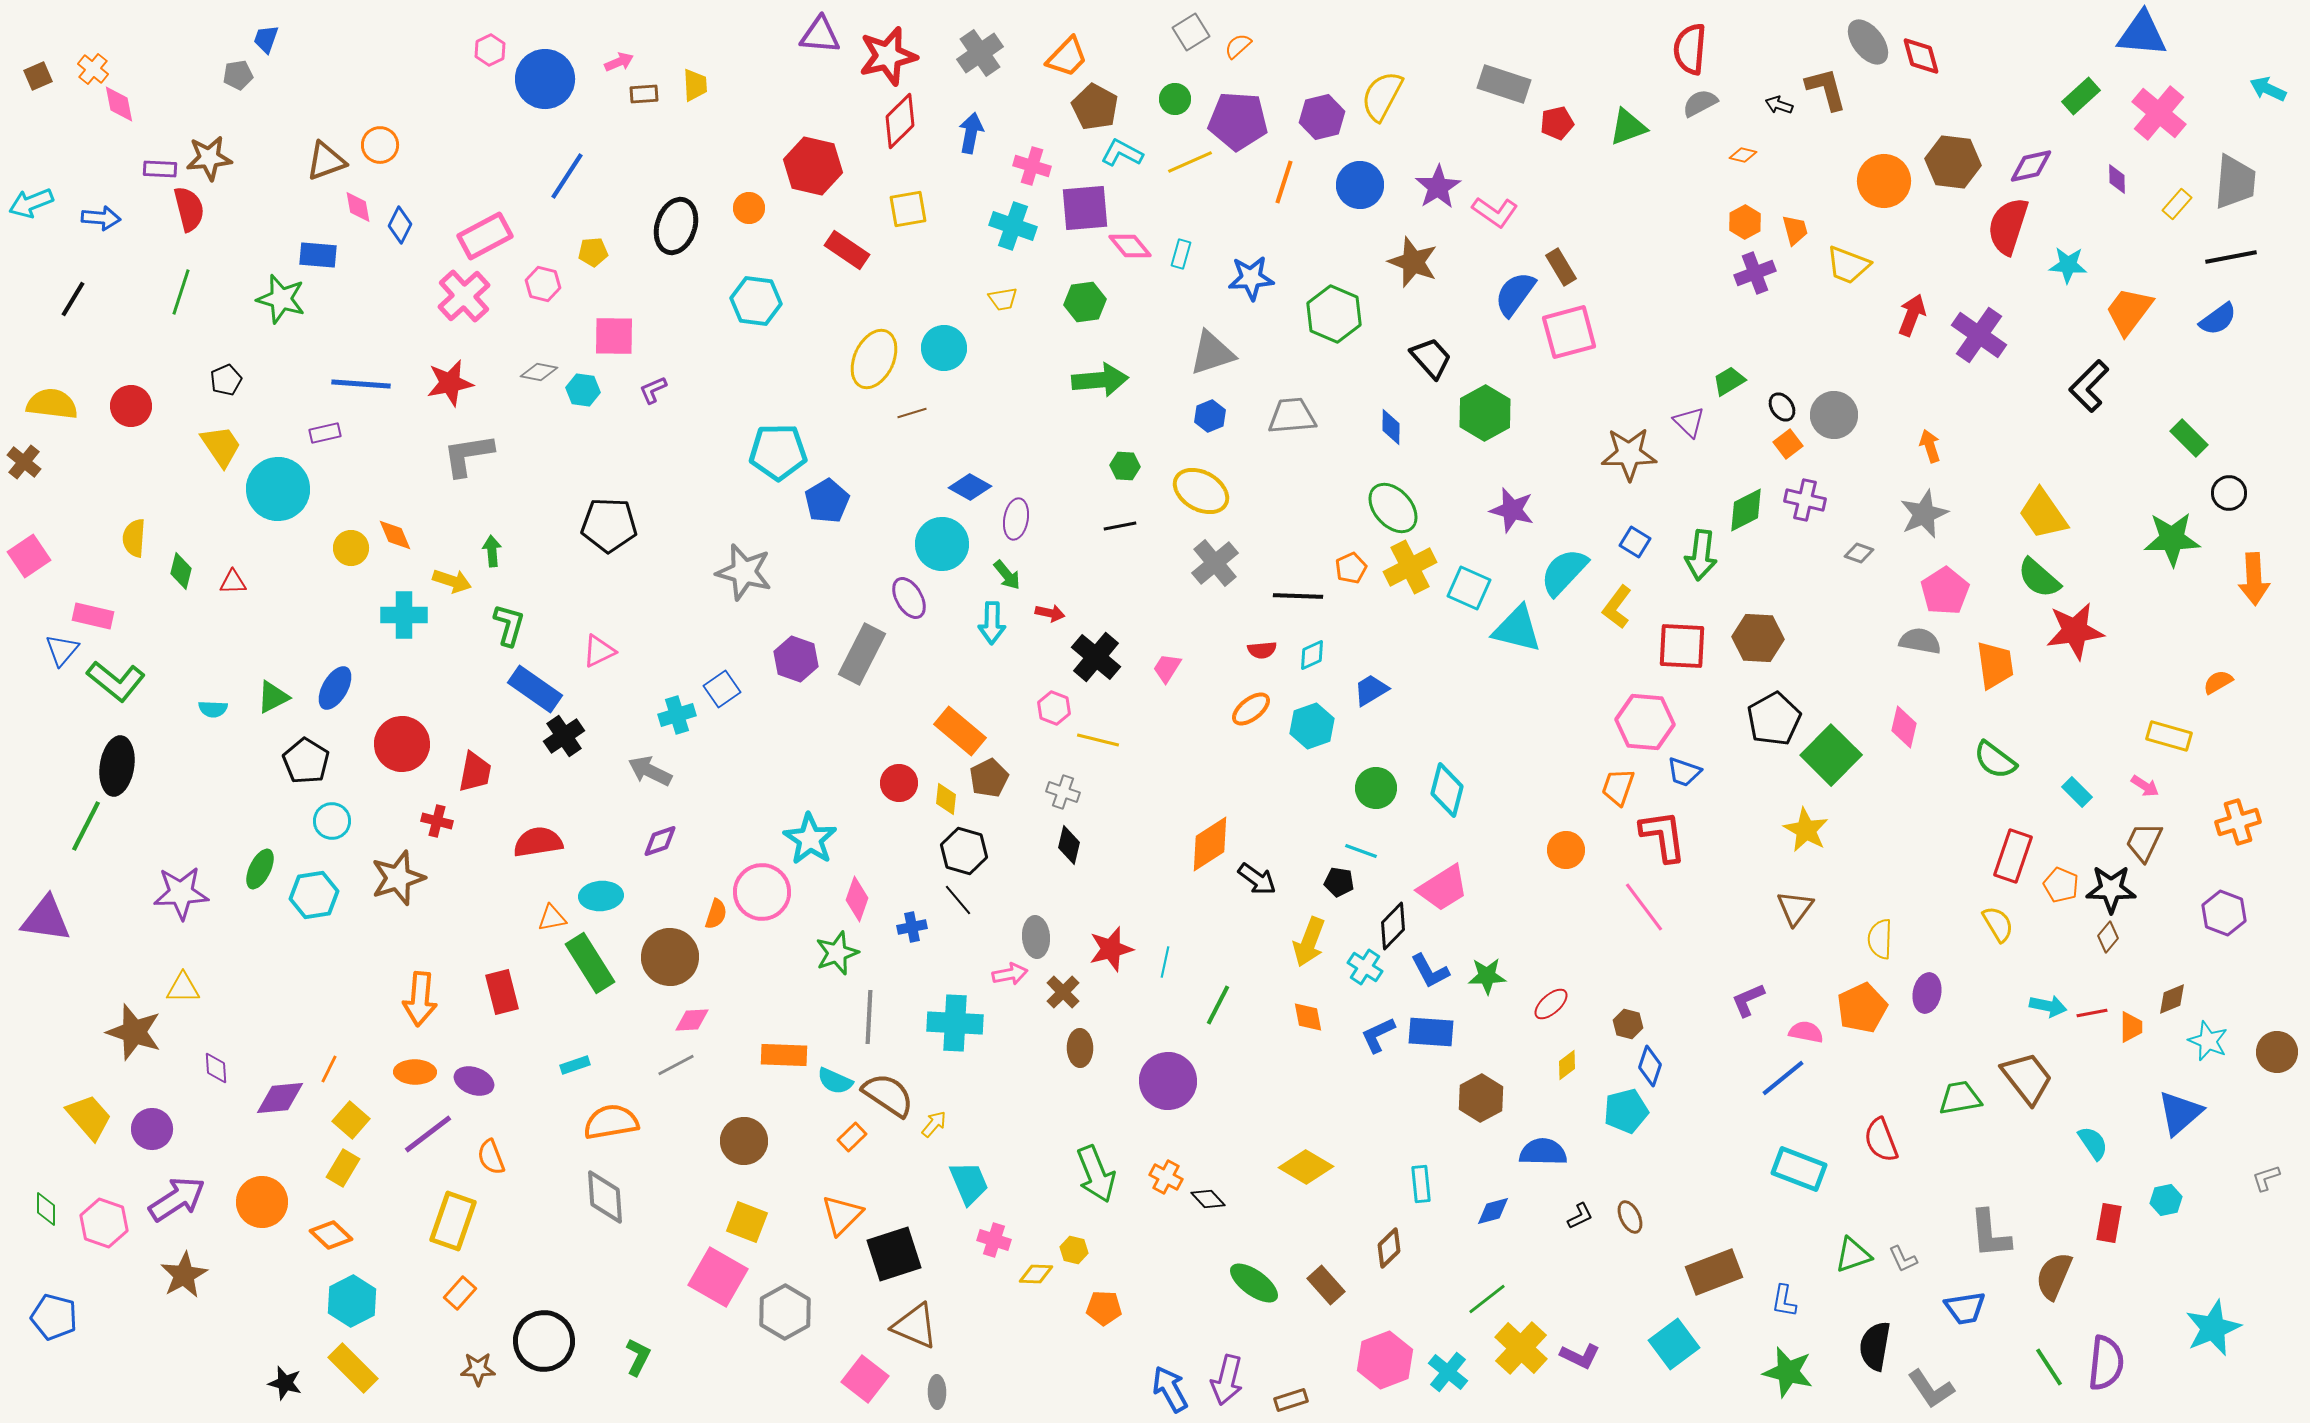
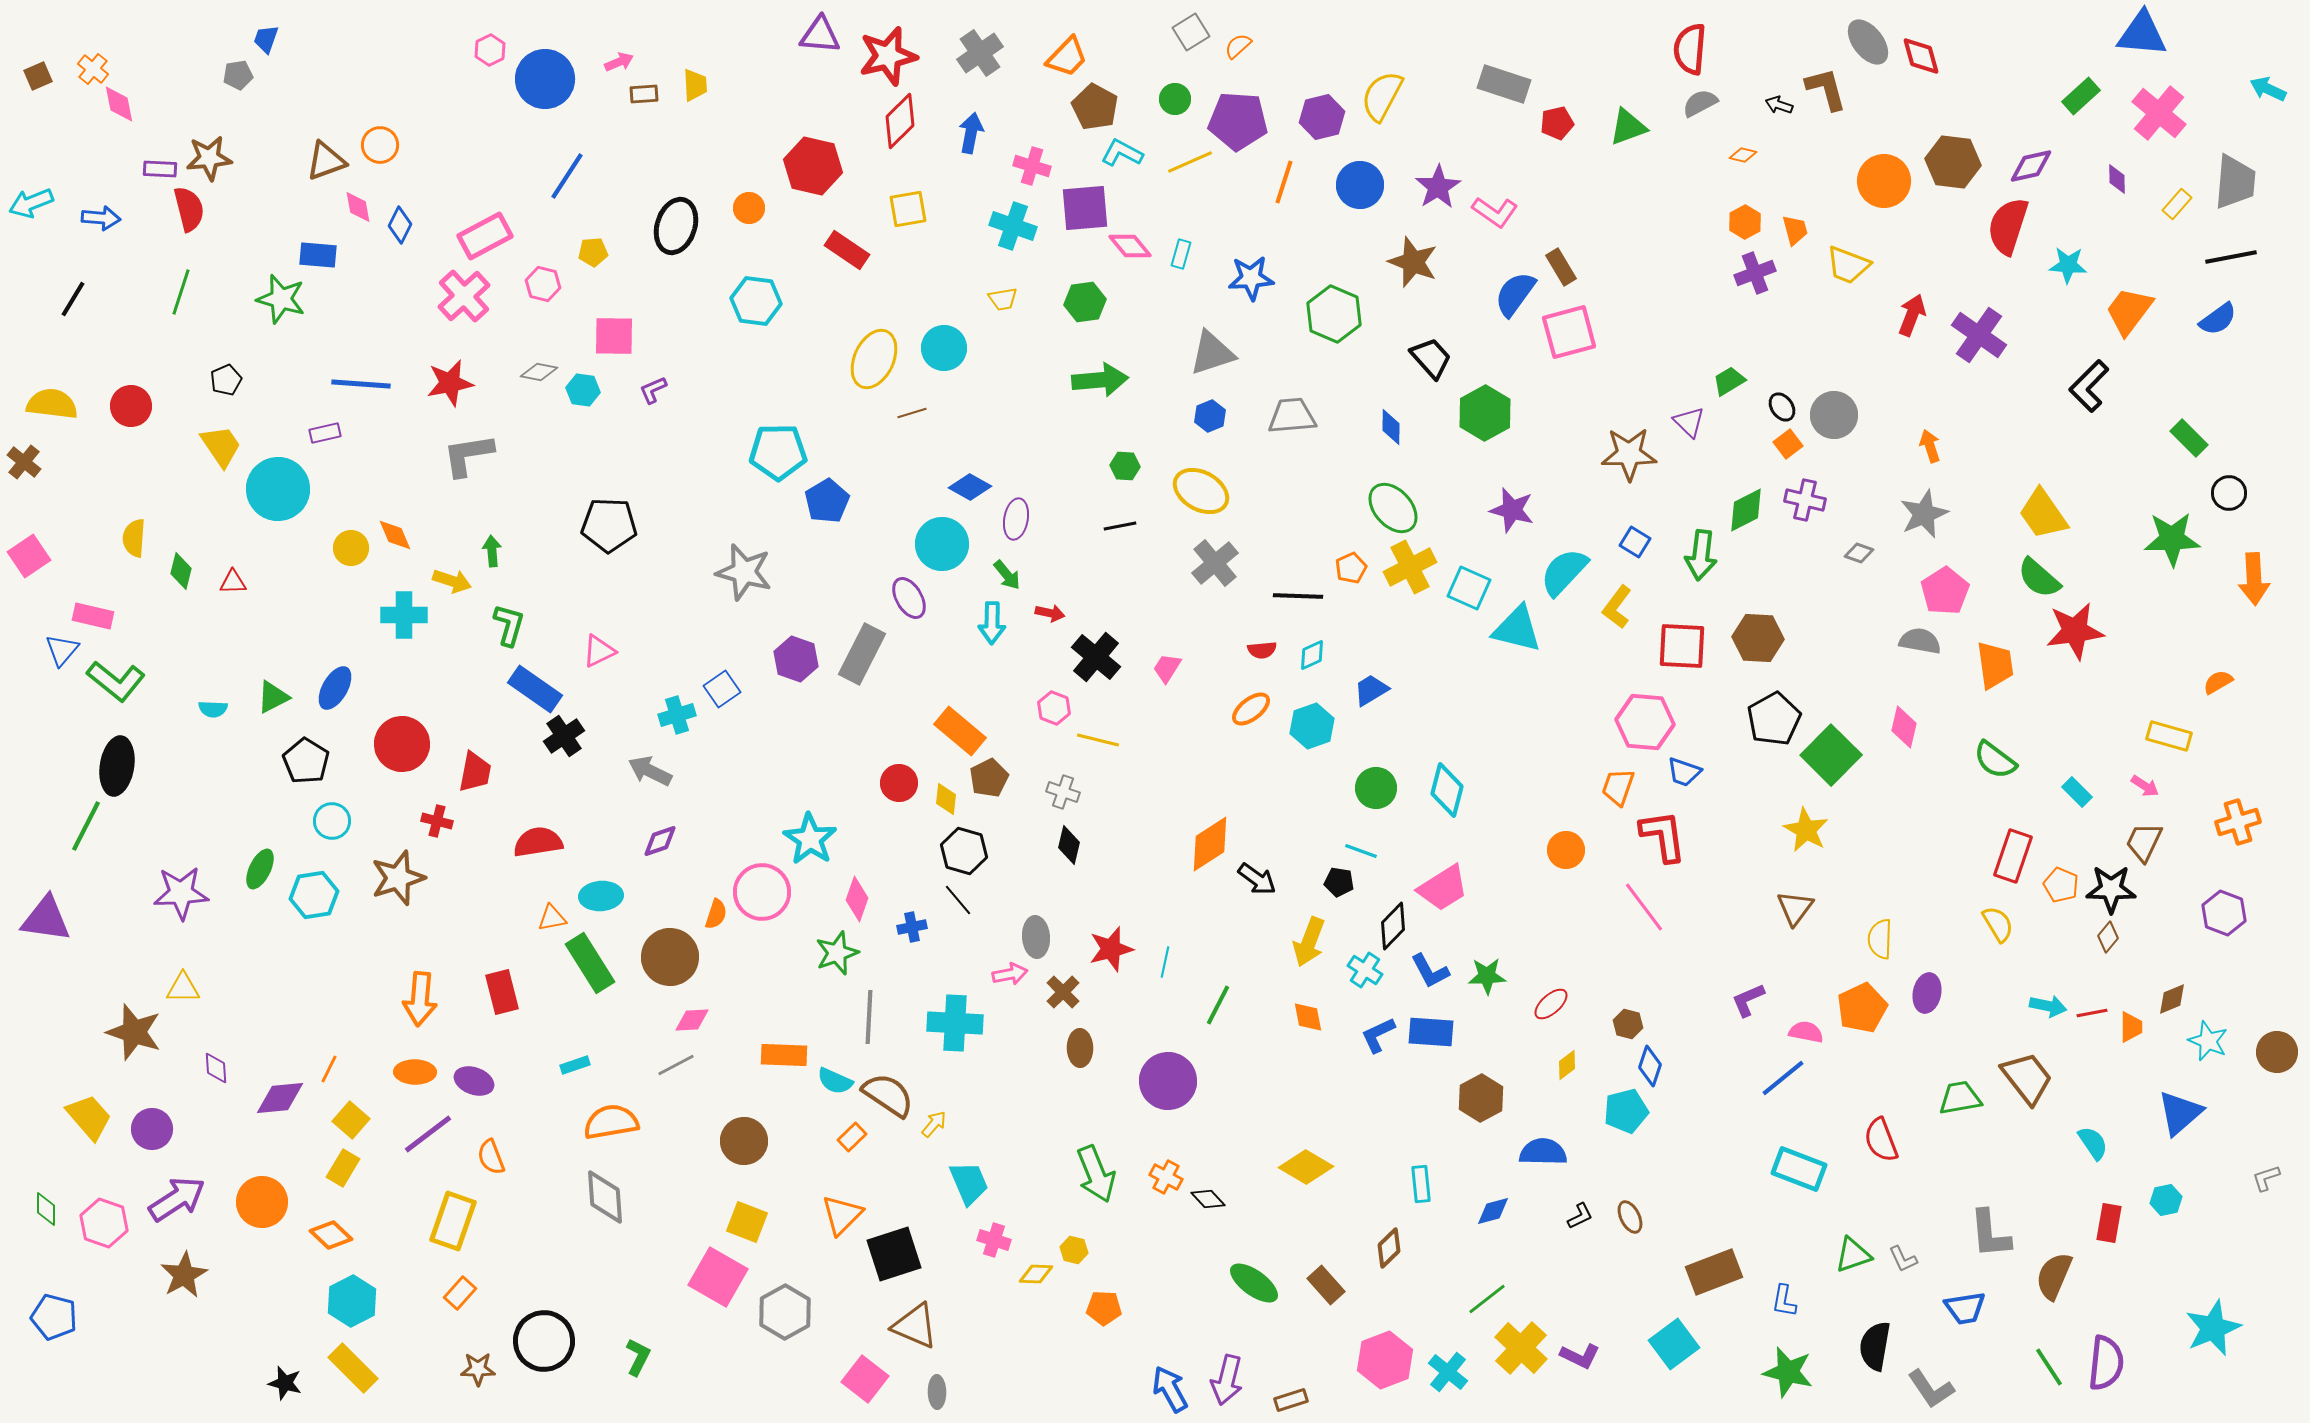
cyan cross at (1365, 967): moved 3 px down
